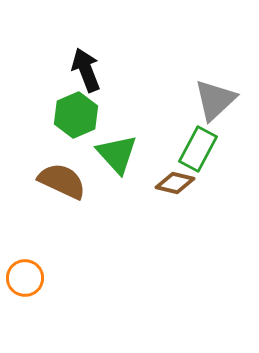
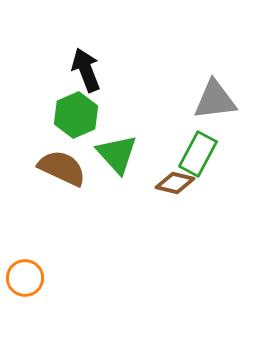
gray triangle: rotated 36 degrees clockwise
green rectangle: moved 5 px down
brown semicircle: moved 13 px up
